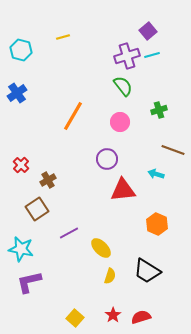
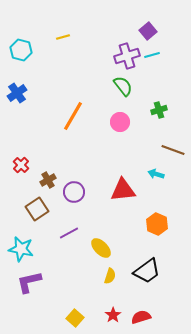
purple circle: moved 33 px left, 33 px down
black trapezoid: rotated 68 degrees counterclockwise
